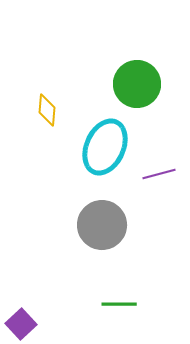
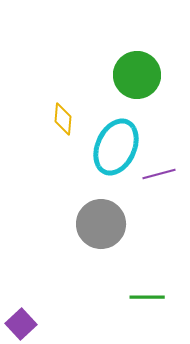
green circle: moved 9 px up
yellow diamond: moved 16 px right, 9 px down
cyan ellipse: moved 11 px right
gray circle: moved 1 px left, 1 px up
green line: moved 28 px right, 7 px up
